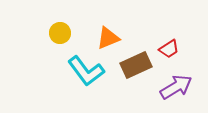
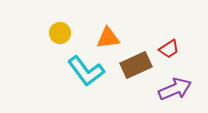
orange triangle: rotated 15 degrees clockwise
purple arrow: moved 1 px left, 2 px down; rotated 8 degrees clockwise
